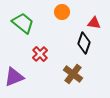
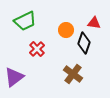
orange circle: moved 4 px right, 18 px down
green trapezoid: moved 2 px right, 2 px up; rotated 115 degrees clockwise
red cross: moved 3 px left, 5 px up
purple triangle: rotated 15 degrees counterclockwise
